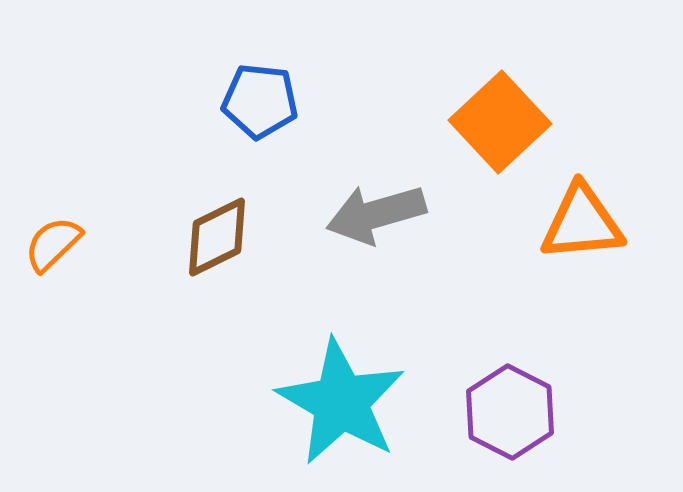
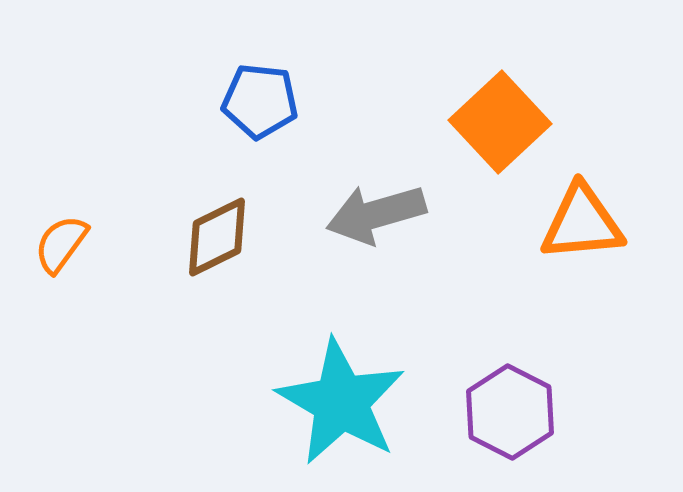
orange semicircle: moved 8 px right; rotated 10 degrees counterclockwise
